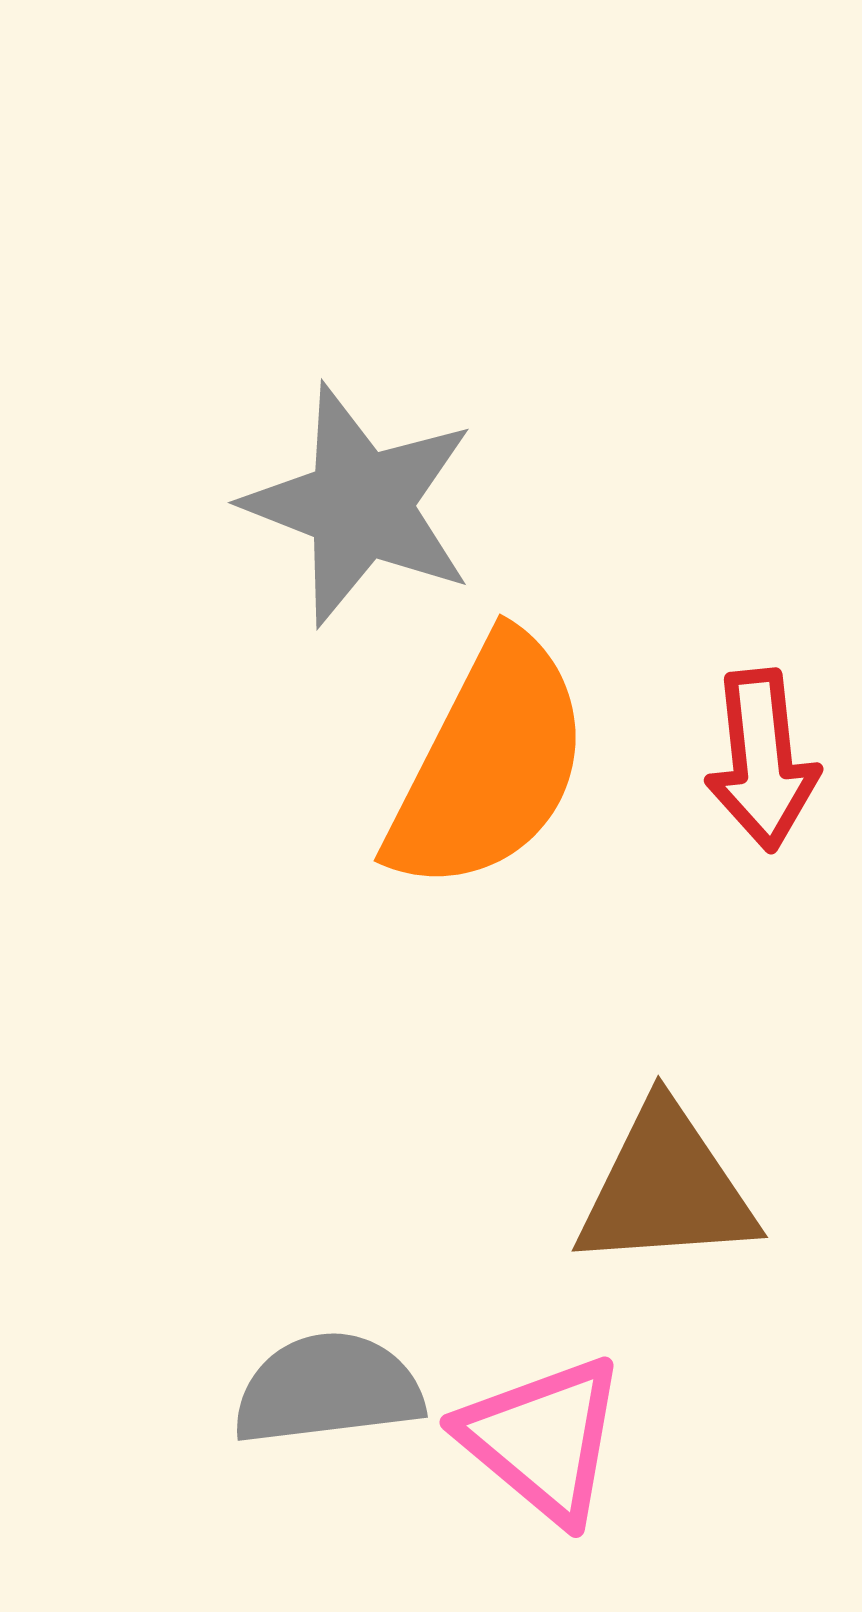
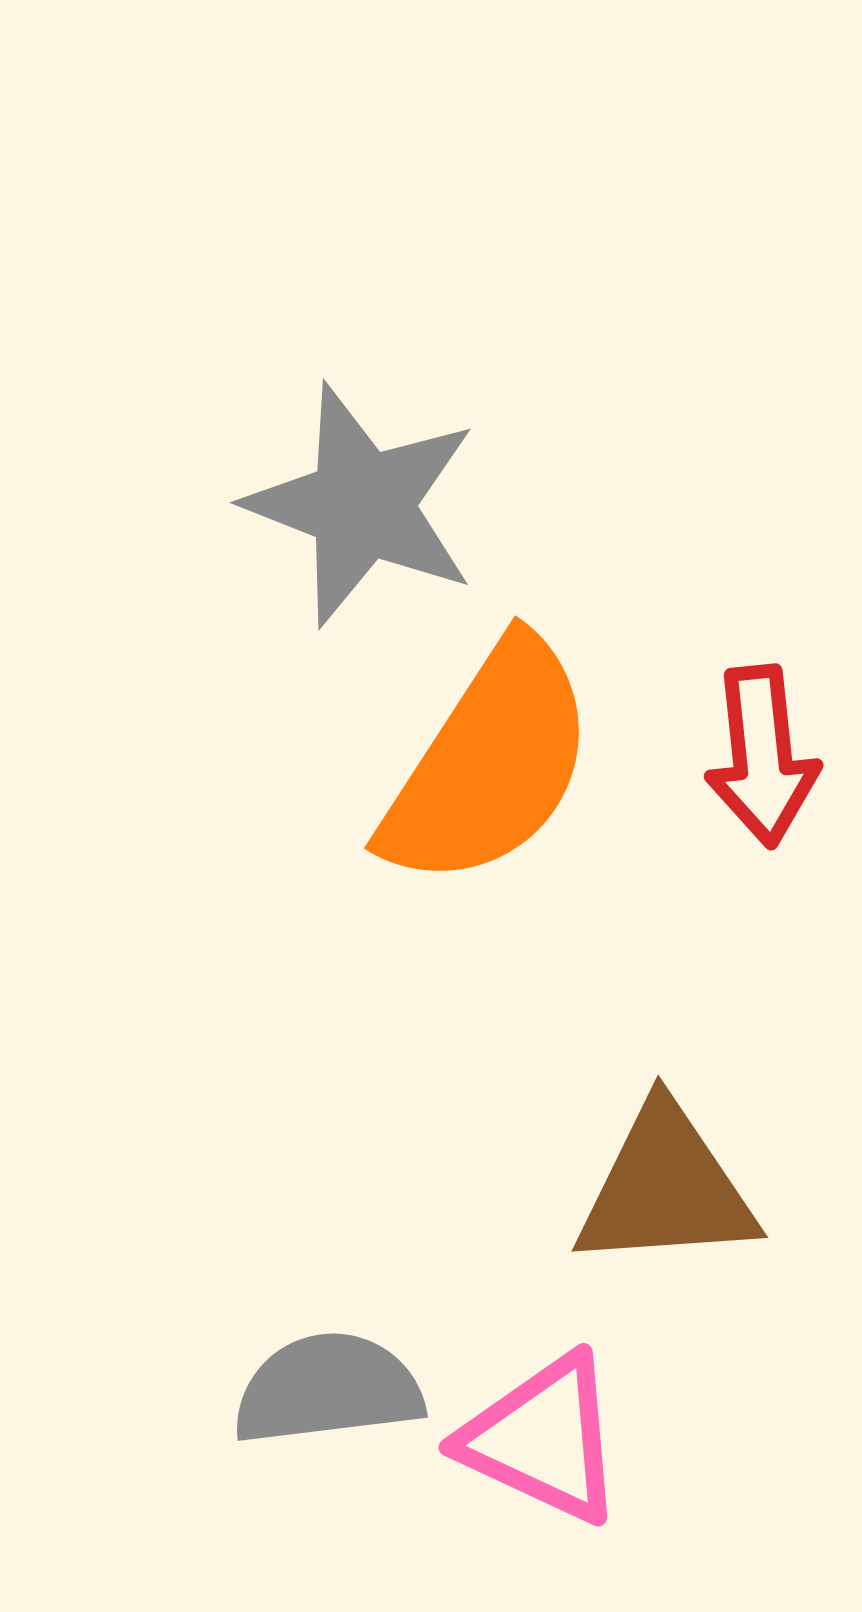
gray star: moved 2 px right
red arrow: moved 4 px up
orange semicircle: rotated 6 degrees clockwise
pink triangle: rotated 15 degrees counterclockwise
